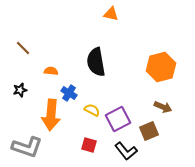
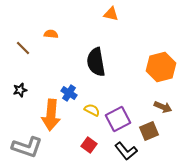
orange semicircle: moved 37 px up
red square: rotated 21 degrees clockwise
